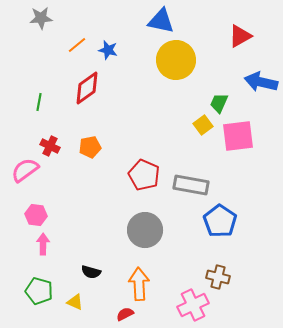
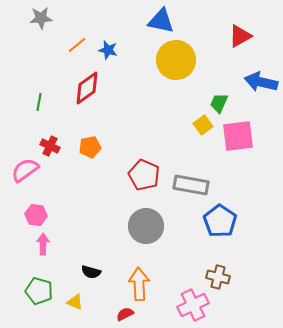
gray circle: moved 1 px right, 4 px up
